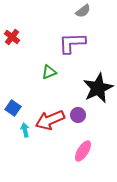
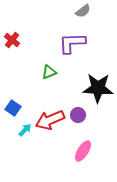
red cross: moved 3 px down
black star: rotated 28 degrees clockwise
cyan arrow: rotated 56 degrees clockwise
